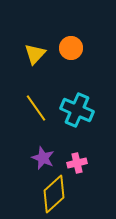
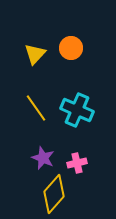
yellow diamond: rotated 6 degrees counterclockwise
